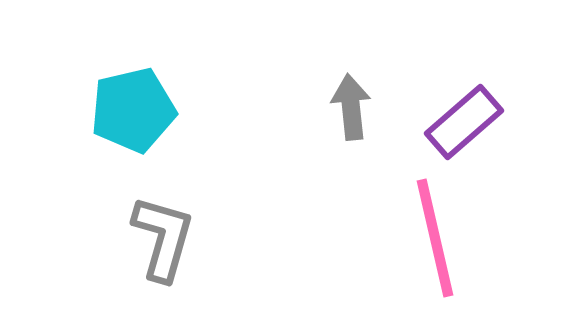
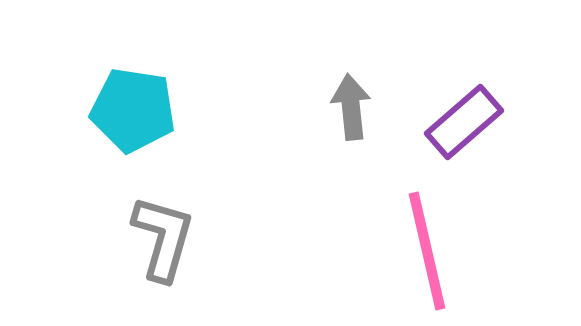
cyan pentagon: rotated 22 degrees clockwise
pink line: moved 8 px left, 13 px down
